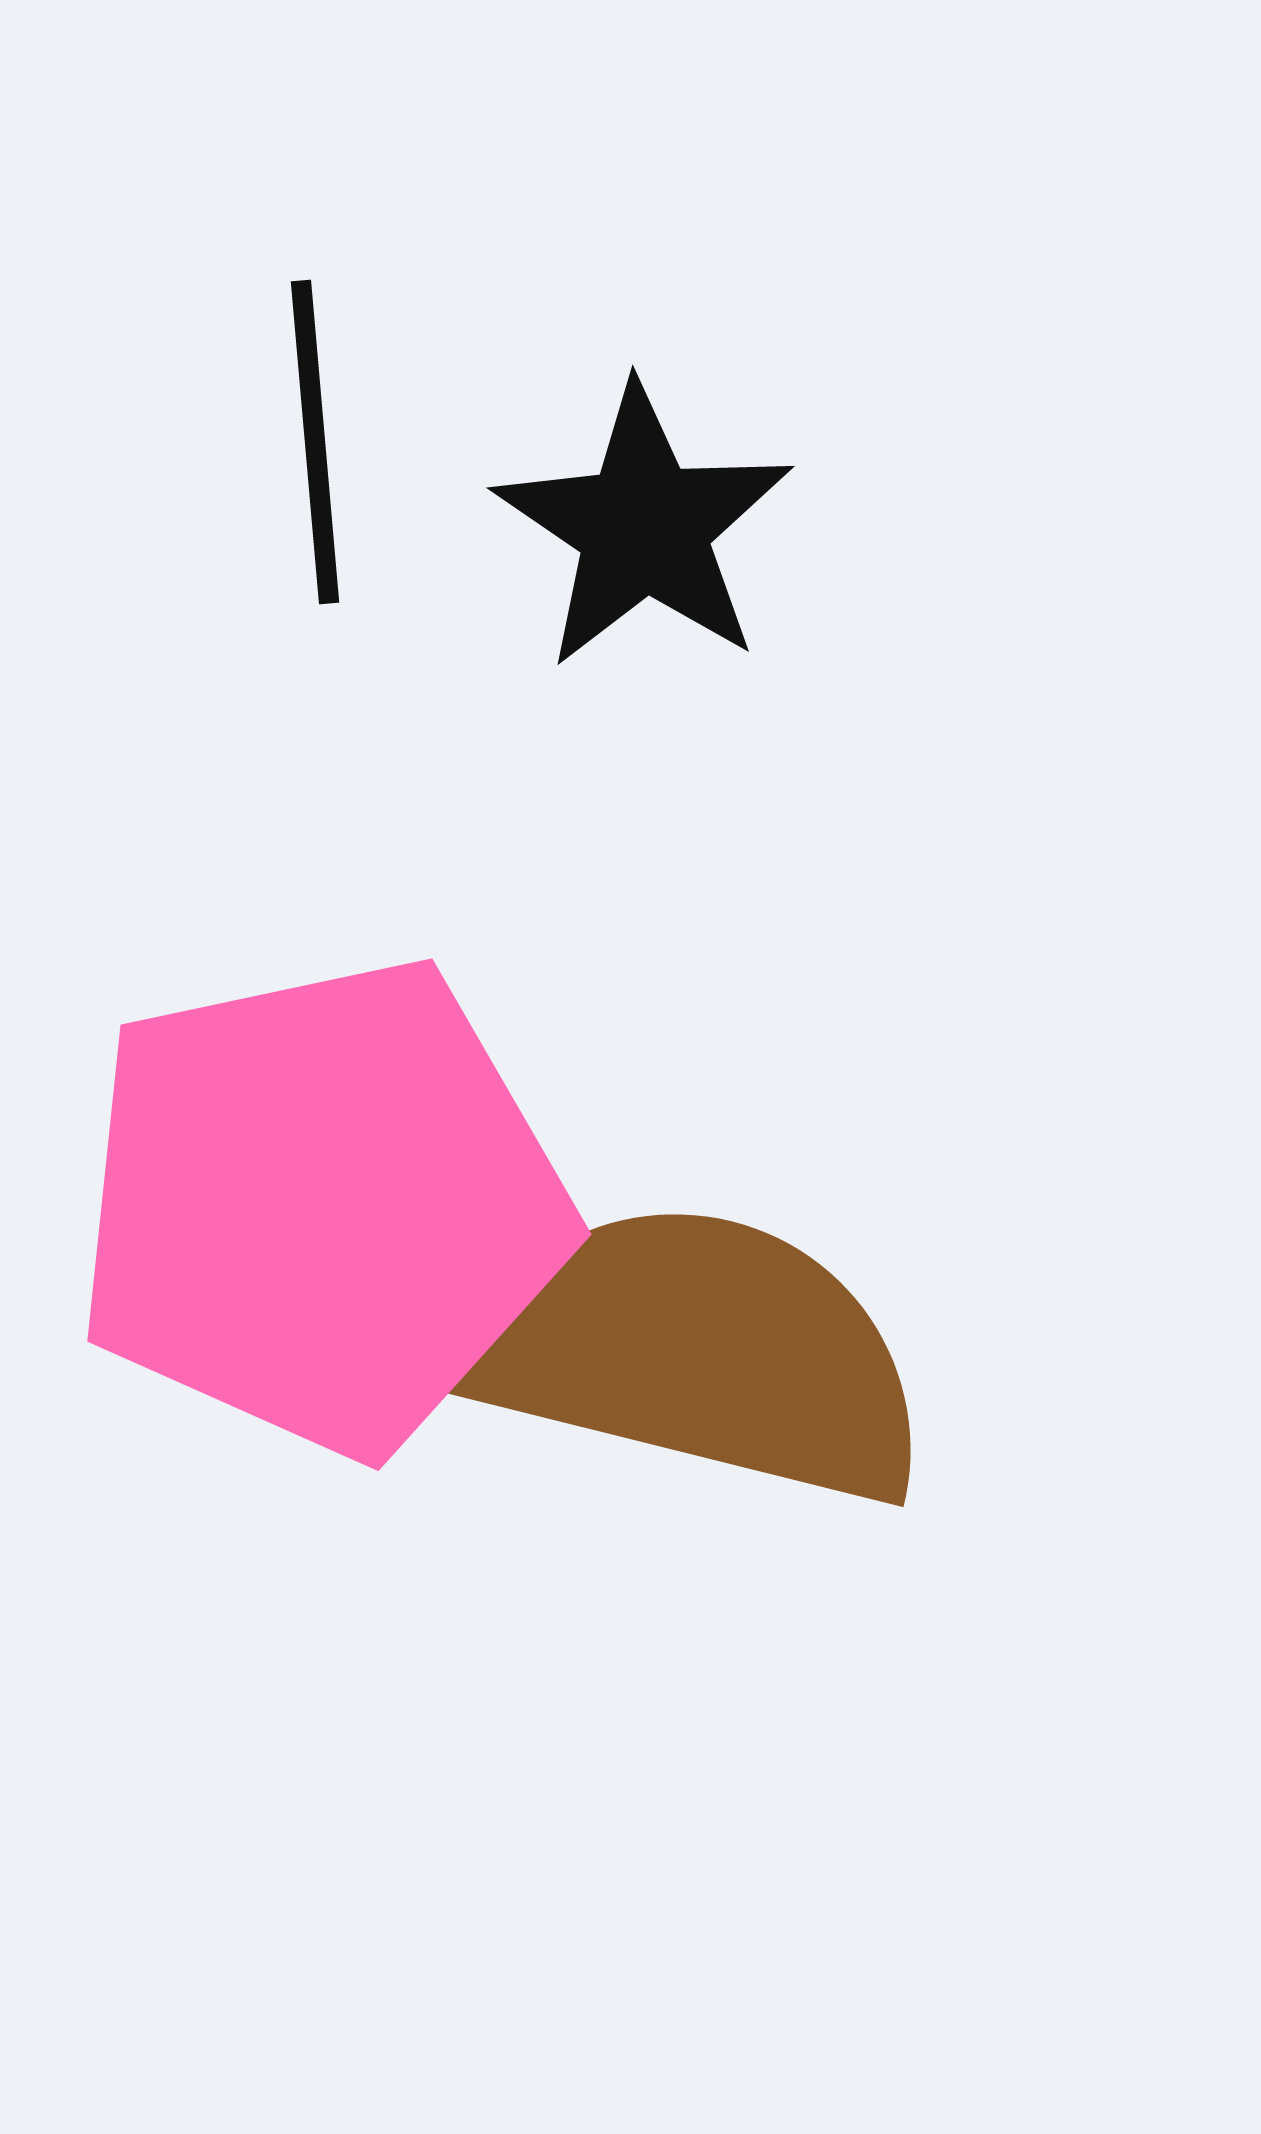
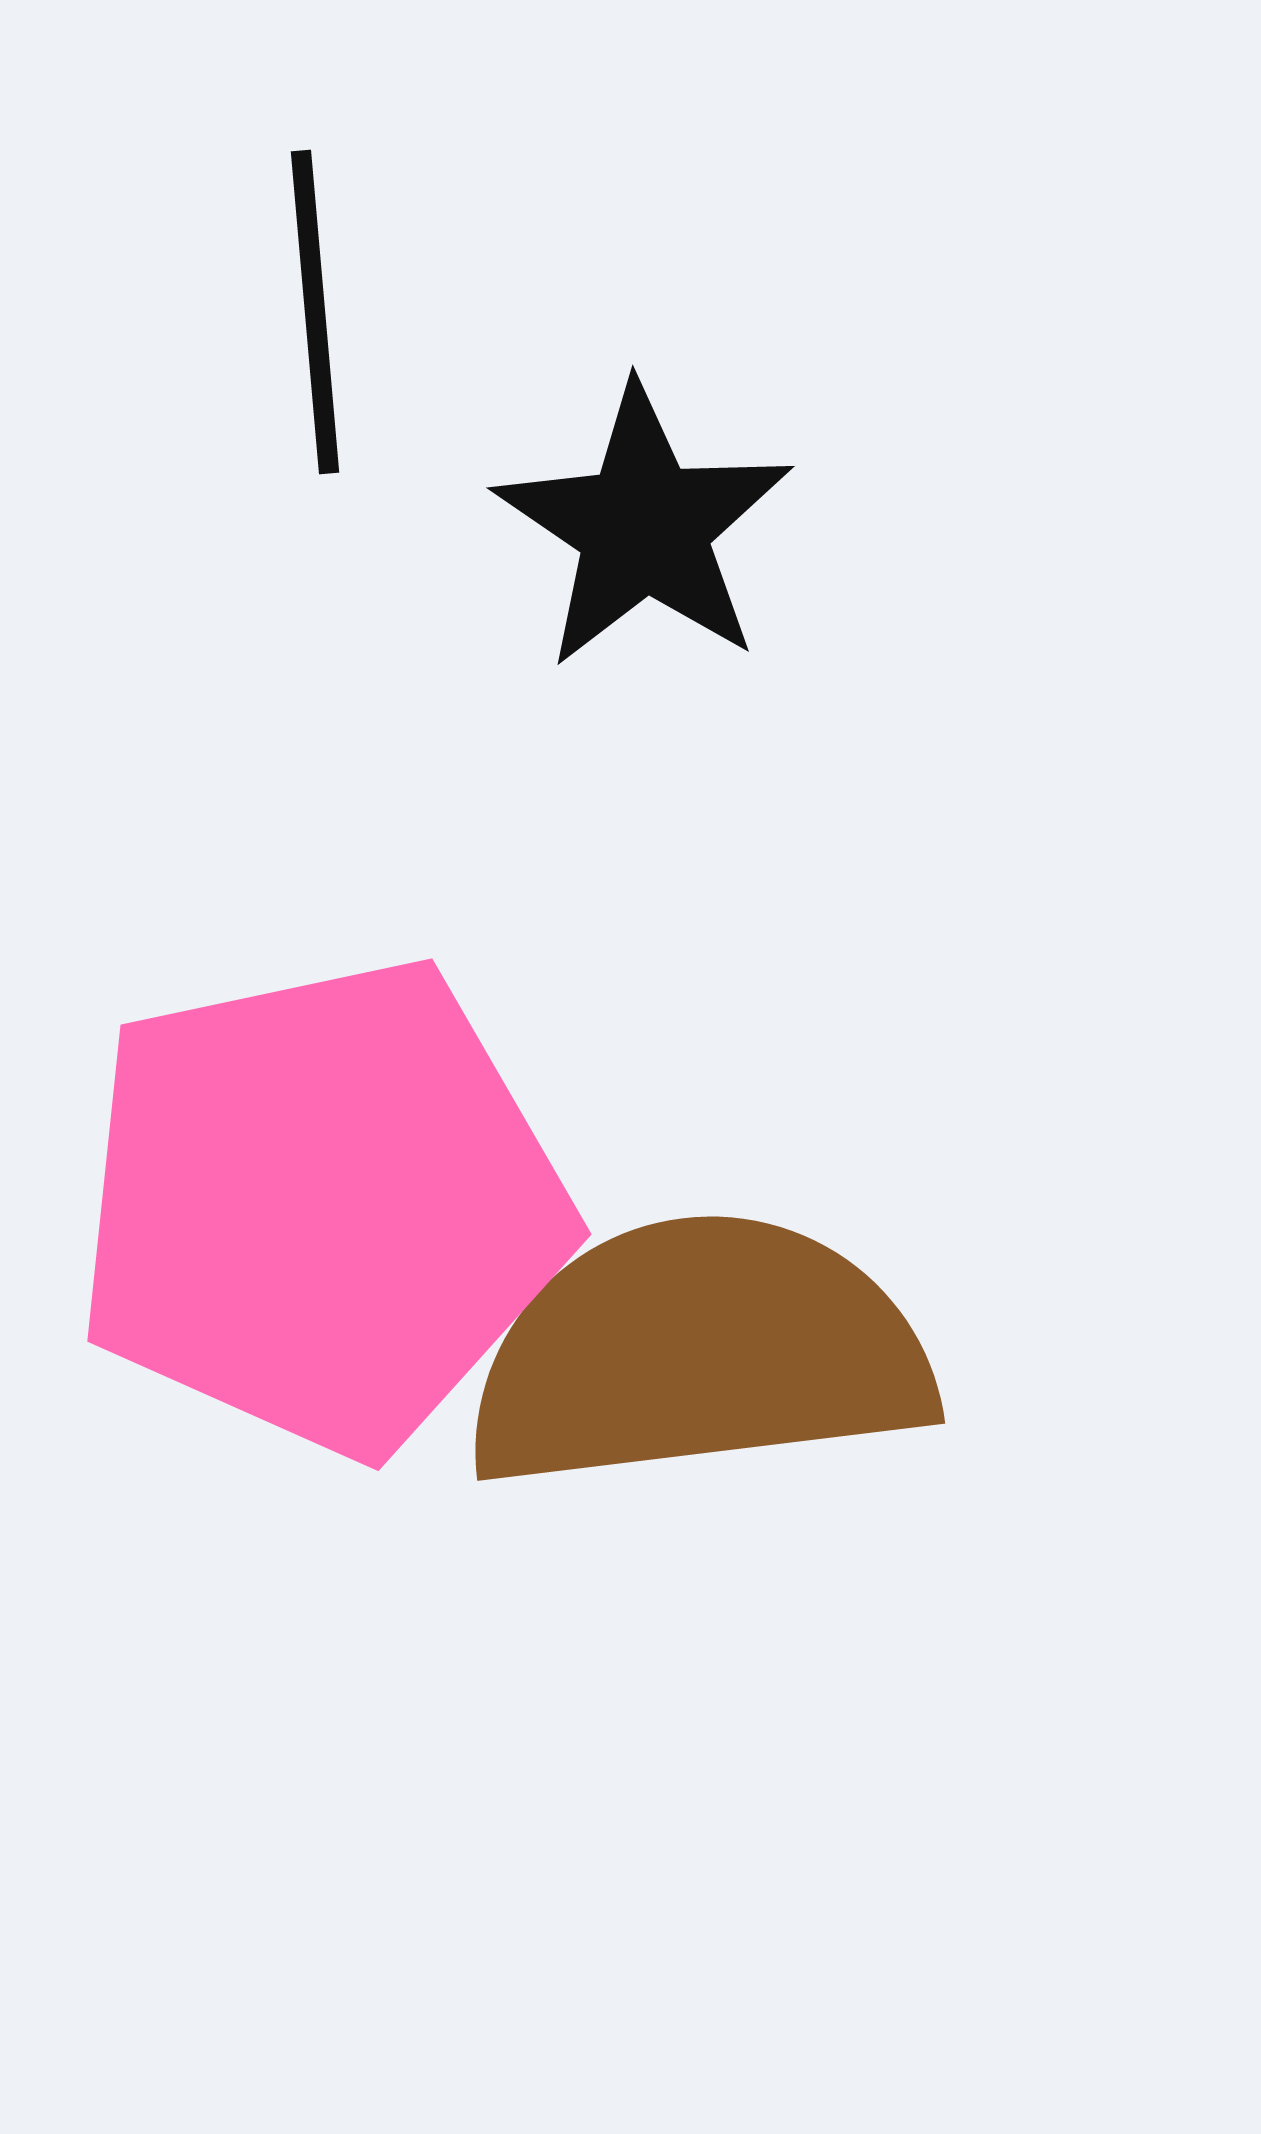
black line: moved 130 px up
brown semicircle: rotated 21 degrees counterclockwise
